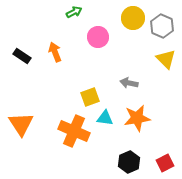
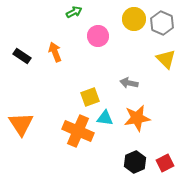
yellow circle: moved 1 px right, 1 px down
gray hexagon: moved 3 px up
pink circle: moved 1 px up
orange cross: moved 4 px right
black hexagon: moved 6 px right
